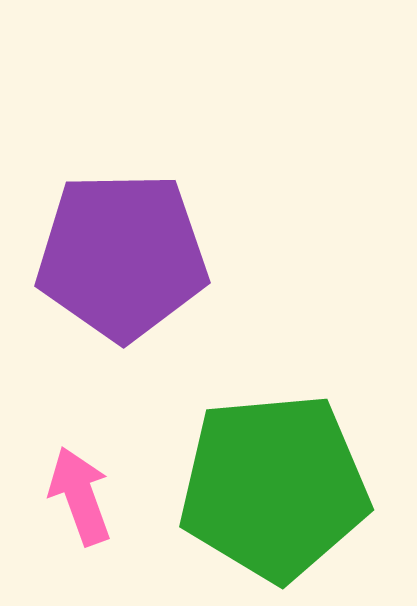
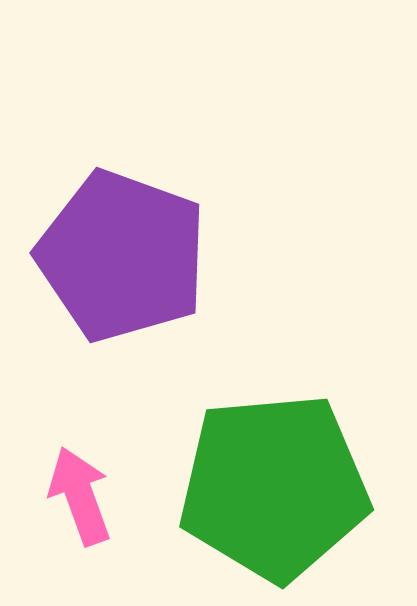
purple pentagon: rotated 21 degrees clockwise
